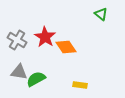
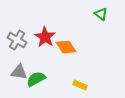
yellow rectangle: rotated 16 degrees clockwise
